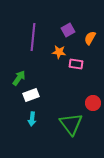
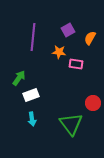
cyan arrow: rotated 16 degrees counterclockwise
